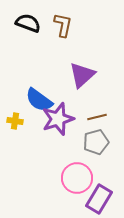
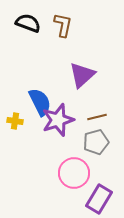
blue semicircle: moved 1 px right, 2 px down; rotated 152 degrees counterclockwise
purple star: moved 1 px down
pink circle: moved 3 px left, 5 px up
